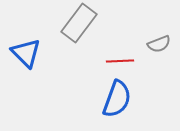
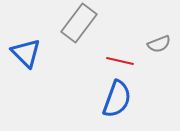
red line: rotated 16 degrees clockwise
